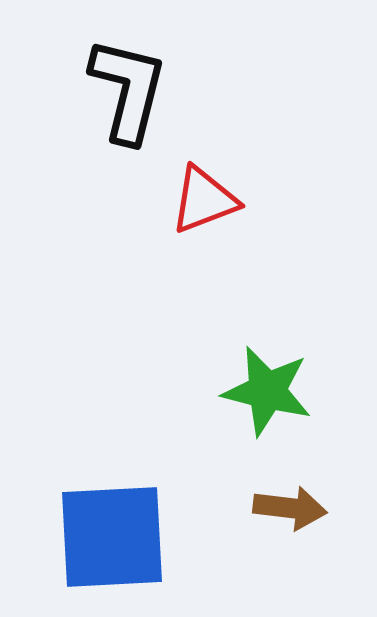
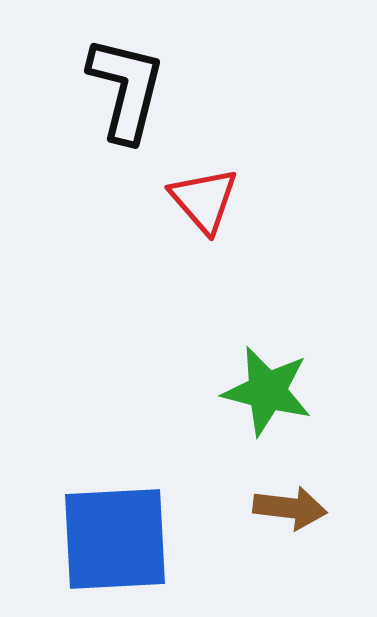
black L-shape: moved 2 px left, 1 px up
red triangle: rotated 50 degrees counterclockwise
blue square: moved 3 px right, 2 px down
